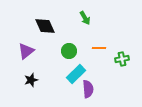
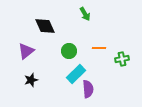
green arrow: moved 4 px up
